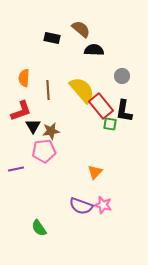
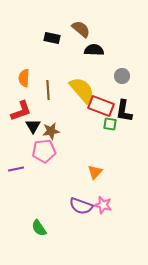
red rectangle: rotated 30 degrees counterclockwise
